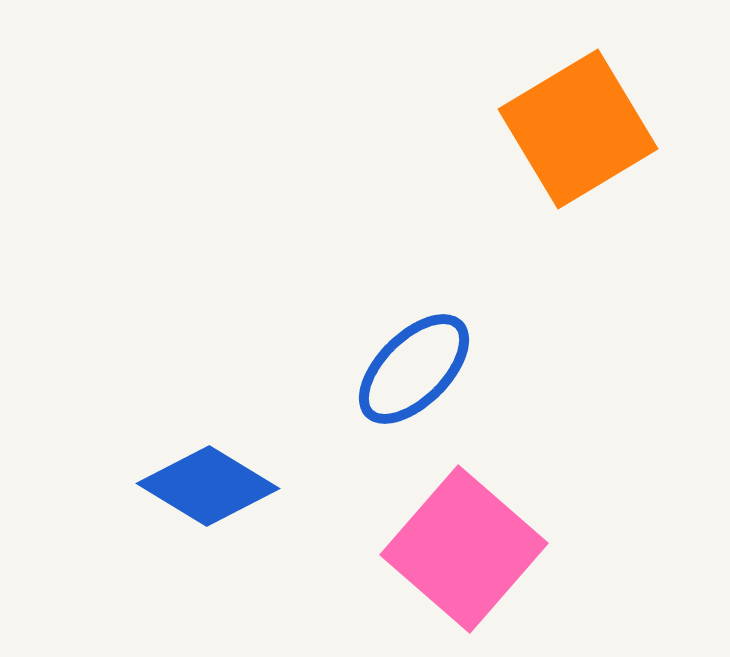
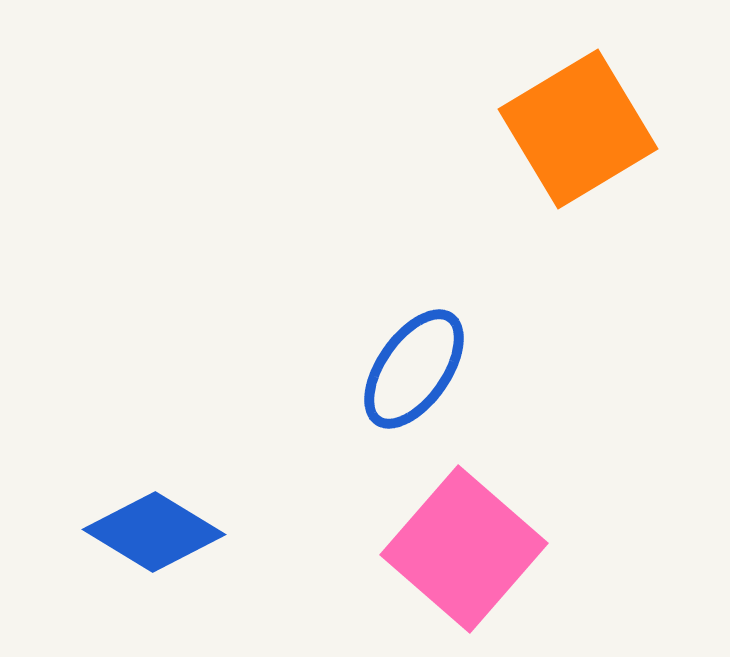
blue ellipse: rotated 10 degrees counterclockwise
blue diamond: moved 54 px left, 46 px down
